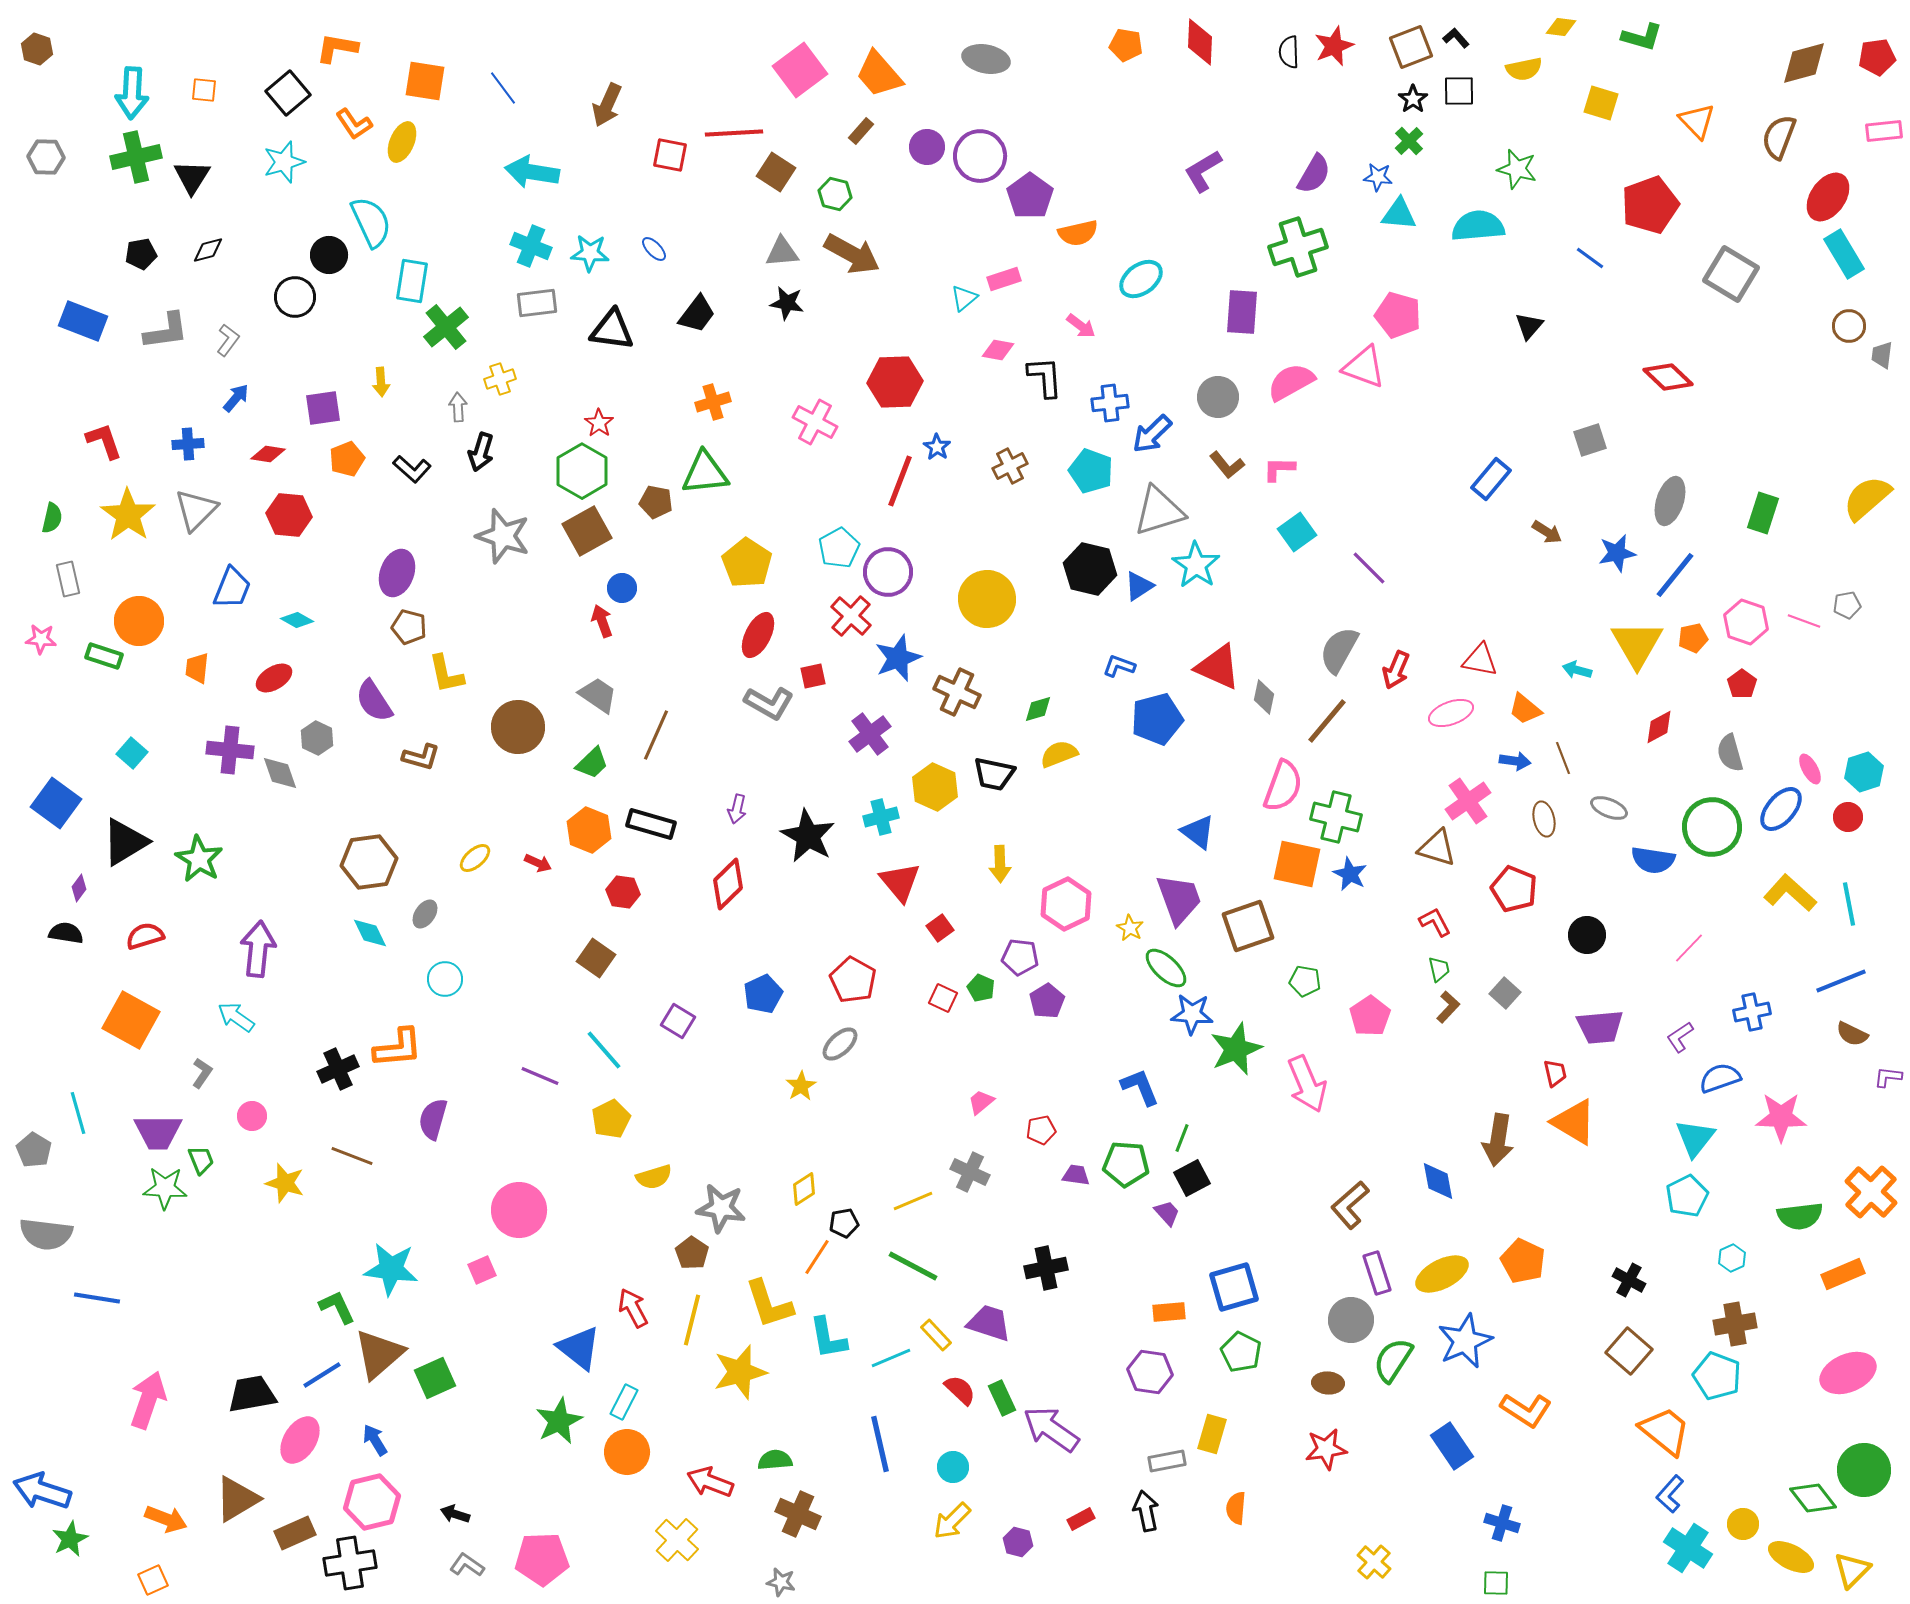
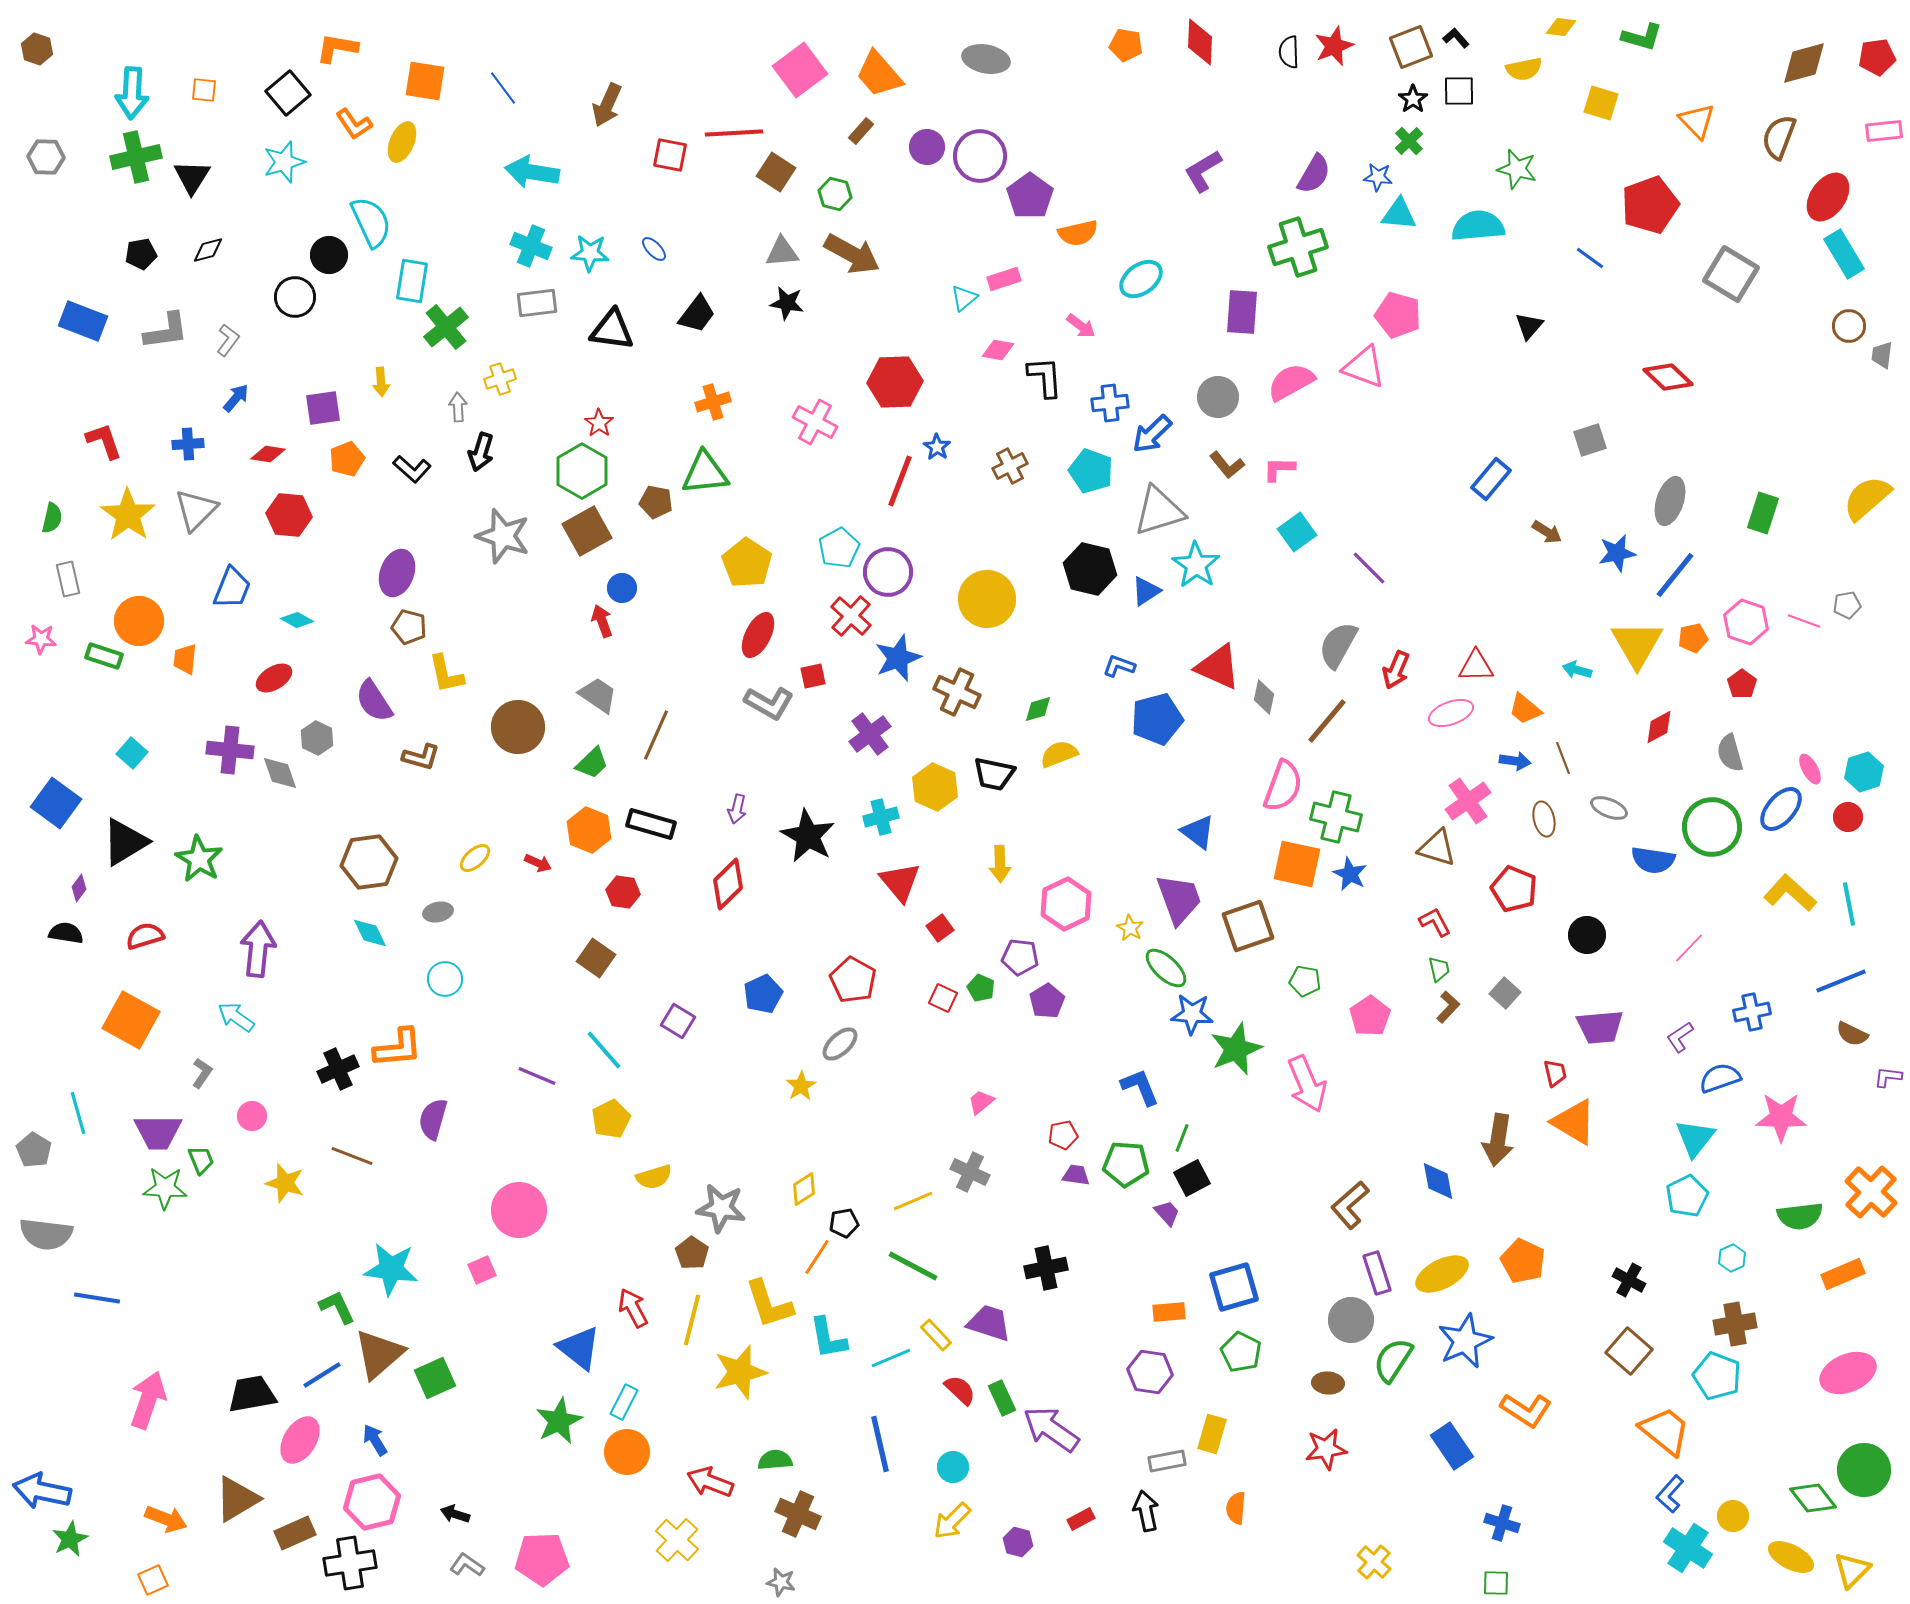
blue triangle at (1139, 586): moved 7 px right, 5 px down
gray semicircle at (1339, 650): moved 1 px left, 5 px up
red triangle at (1480, 660): moved 4 px left, 6 px down; rotated 12 degrees counterclockwise
orange trapezoid at (197, 668): moved 12 px left, 9 px up
gray ellipse at (425, 914): moved 13 px right, 2 px up; rotated 44 degrees clockwise
purple line at (540, 1076): moved 3 px left
red pentagon at (1041, 1130): moved 22 px right, 5 px down
blue arrow at (42, 1491): rotated 6 degrees counterclockwise
yellow circle at (1743, 1524): moved 10 px left, 8 px up
